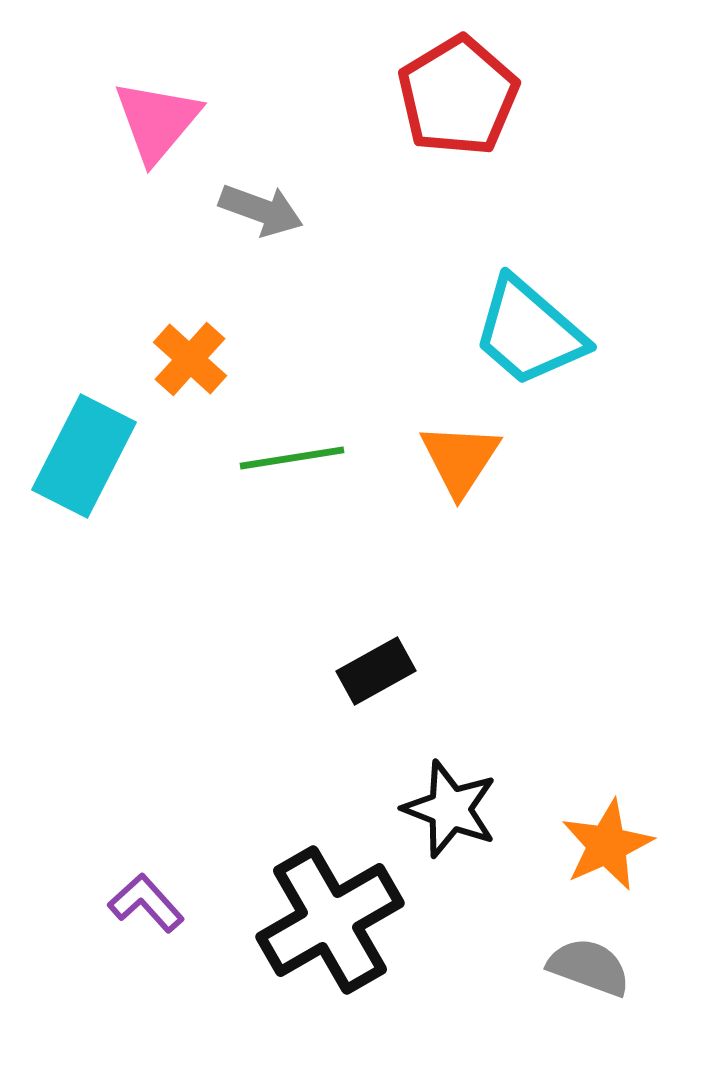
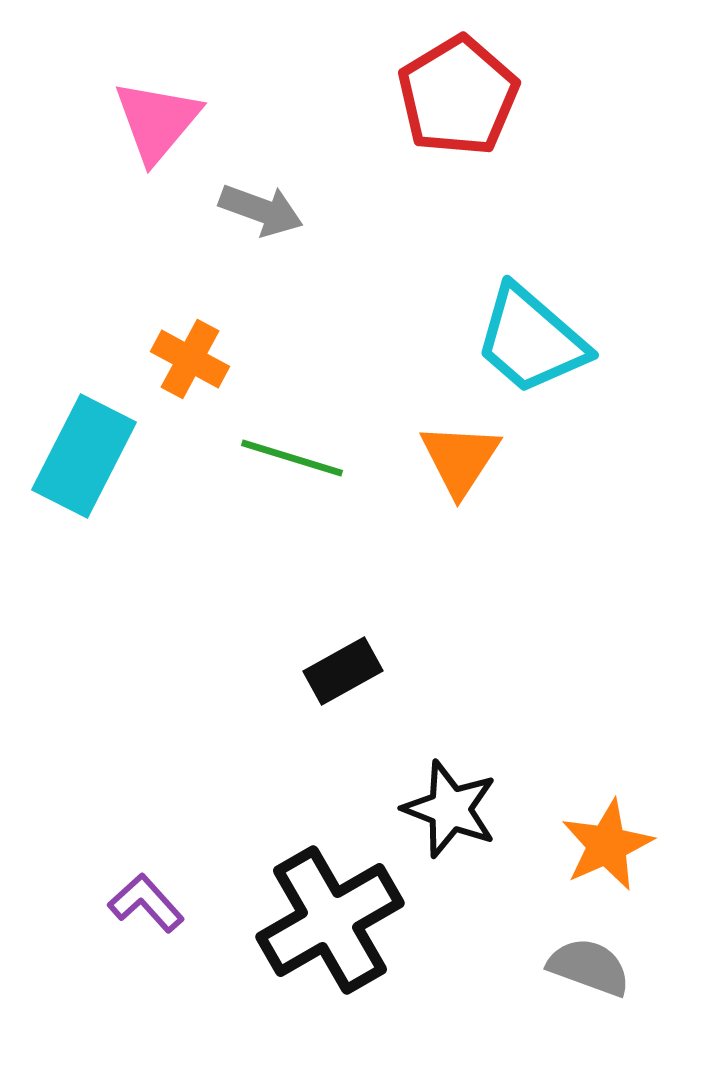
cyan trapezoid: moved 2 px right, 8 px down
orange cross: rotated 14 degrees counterclockwise
green line: rotated 26 degrees clockwise
black rectangle: moved 33 px left
